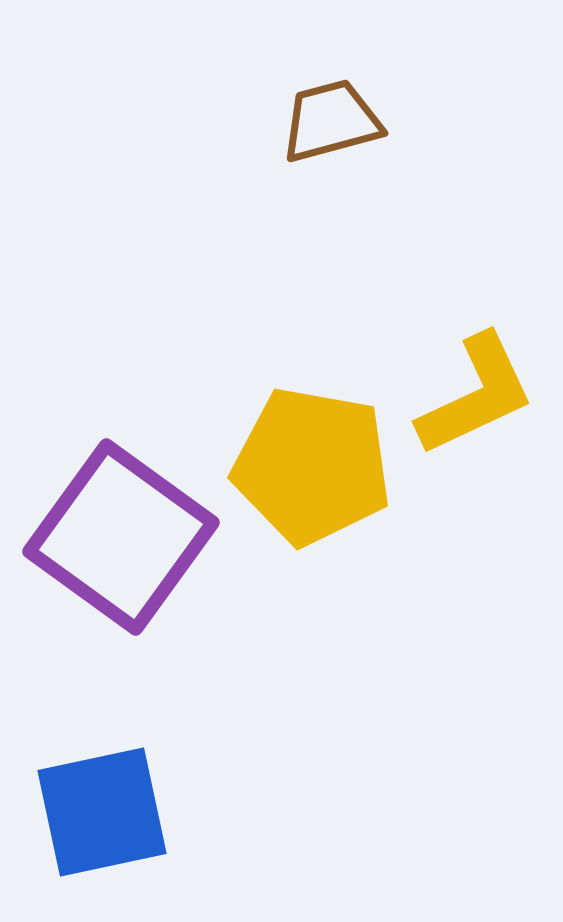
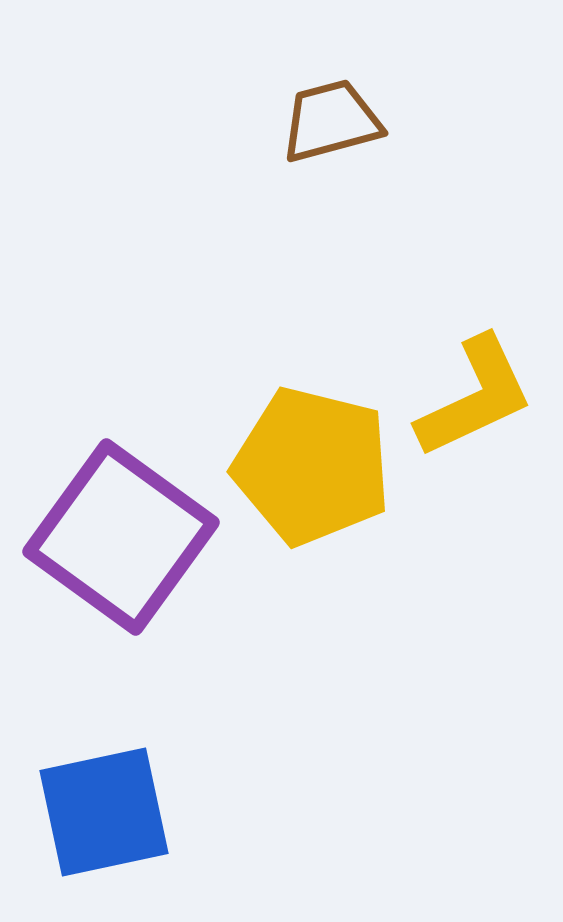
yellow L-shape: moved 1 px left, 2 px down
yellow pentagon: rotated 4 degrees clockwise
blue square: moved 2 px right
